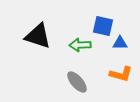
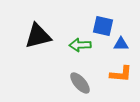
black triangle: rotated 32 degrees counterclockwise
blue triangle: moved 1 px right, 1 px down
orange L-shape: rotated 10 degrees counterclockwise
gray ellipse: moved 3 px right, 1 px down
